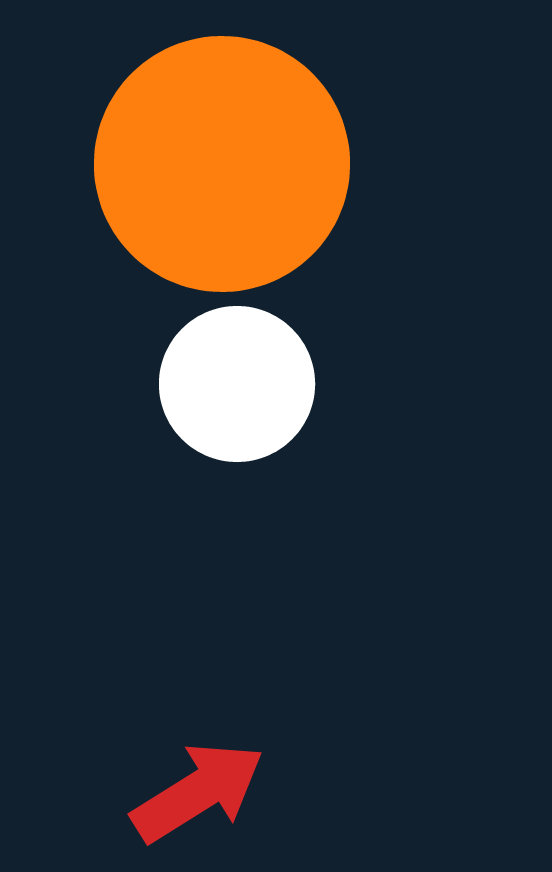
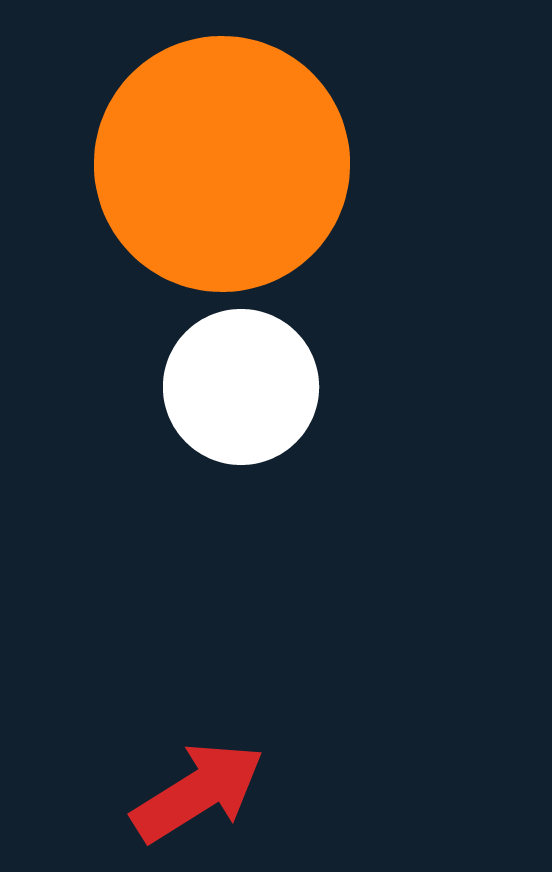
white circle: moved 4 px right, 3 px down
